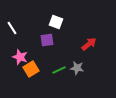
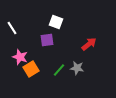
green line: rotated 24 degrees counterclockwise
